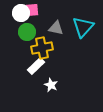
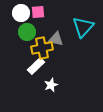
pink square: moved 6 px right, 2 px down
gray triangle: moved 11 px down
white star: rotated 24 degrees clockwise
